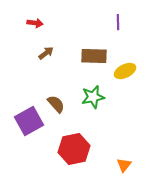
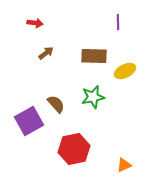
orange triangle: rotated 28 degrees clockwise
